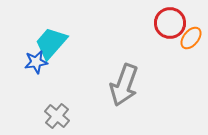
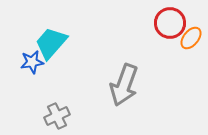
blue star: moved 4 px left
gray cross: rotated 25 degrees clockwise
